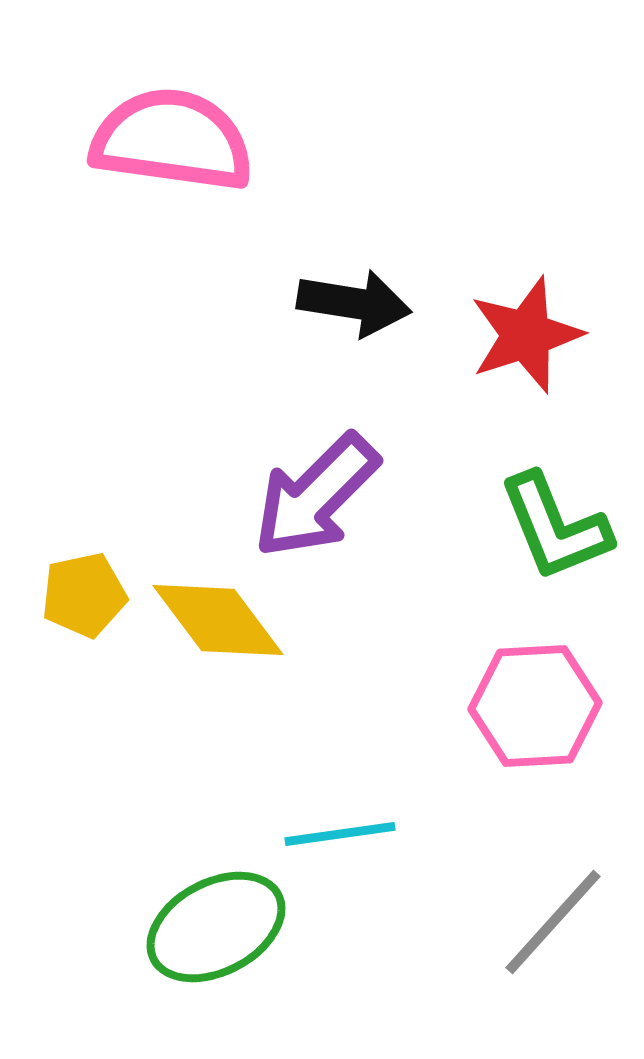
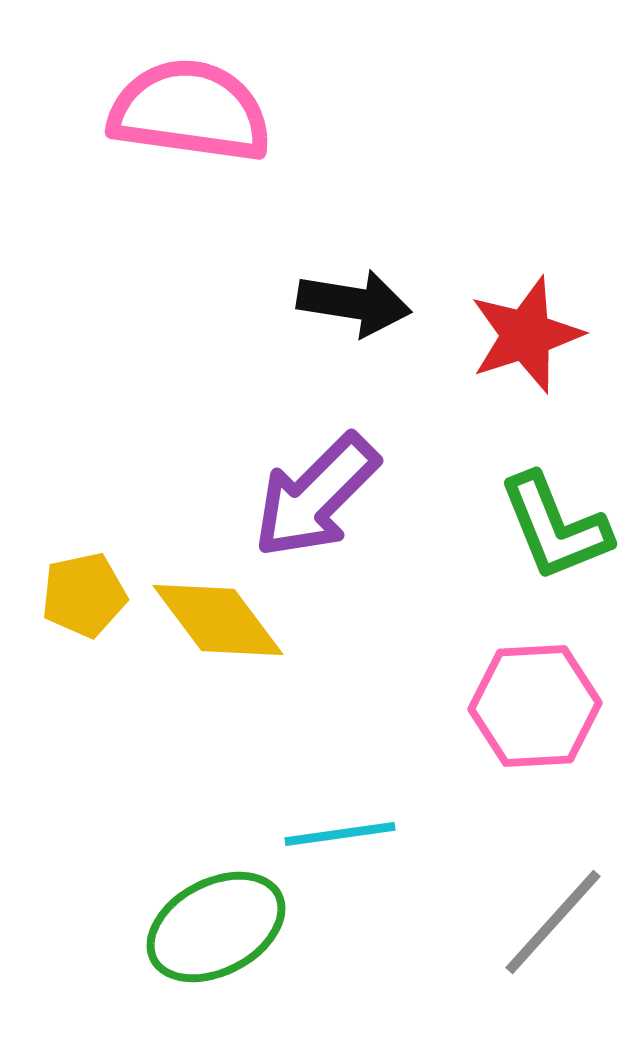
pink semicircle: moved 18 px right, 29 px up
